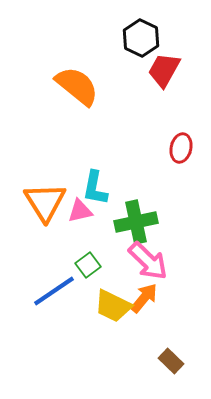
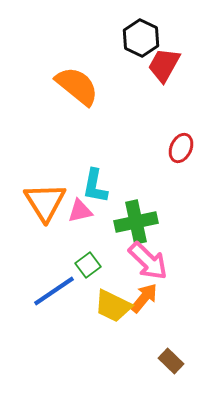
red trapezoid: moved 5 px up
red ellipse: rotated 12 degrees clockwise
cyan L-shape: moved 2 px up
